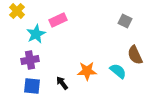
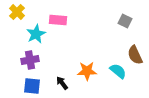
yellow cross: moved 1 px down
pink rectangle: rotated 30 degrees clockwise
